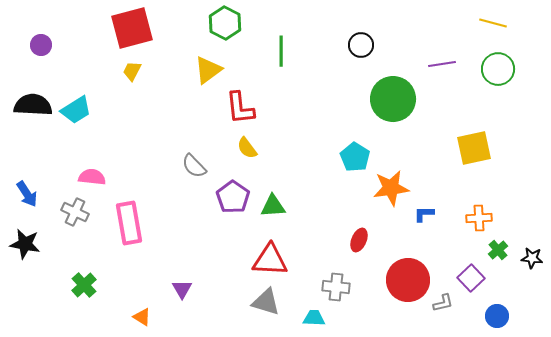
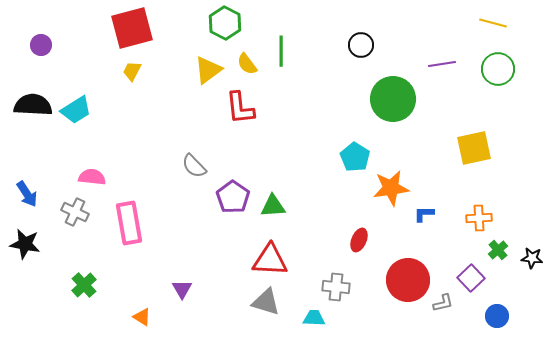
yellow semicircle at (247, 148): moved 84 px up
